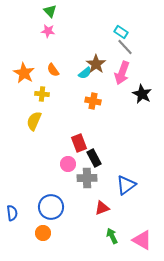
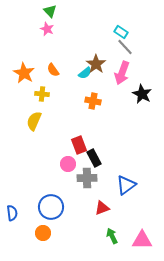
pink star: moved 1 px left, 2 px up; rotated 16 degrees clockwise
red rectangle: moved 2 px down
pink triangle: rotated 30 degrees counterclockwise
